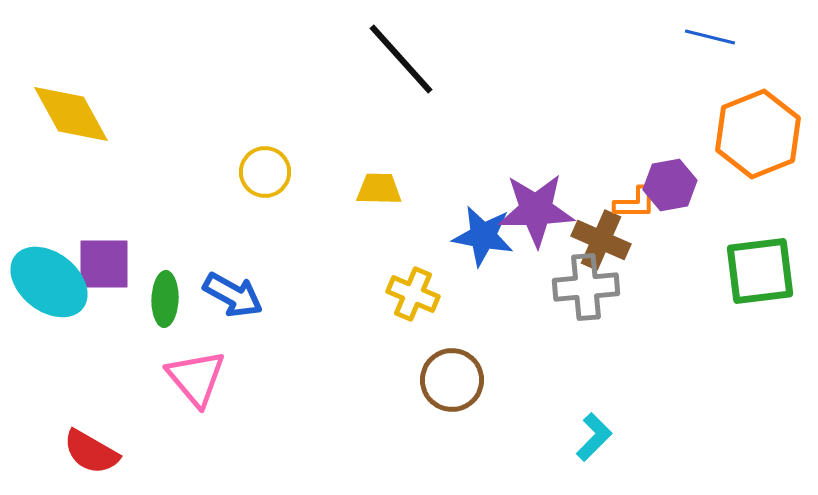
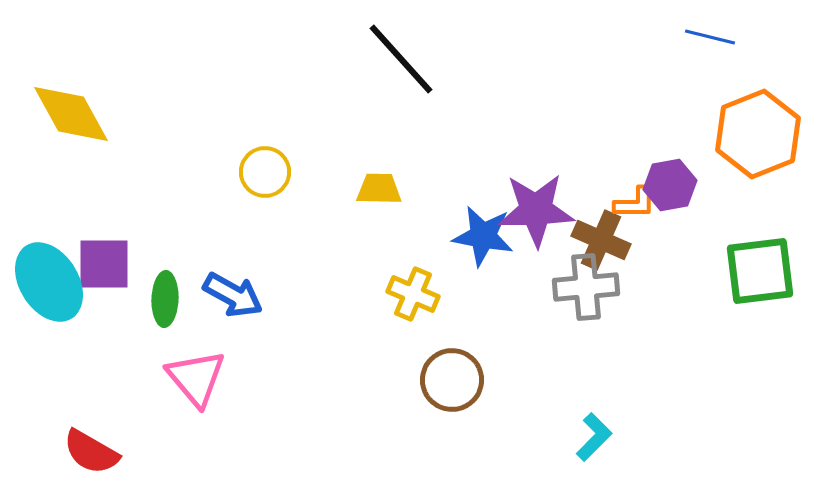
cyan ellipse: rotated 20 degrees clockwise
